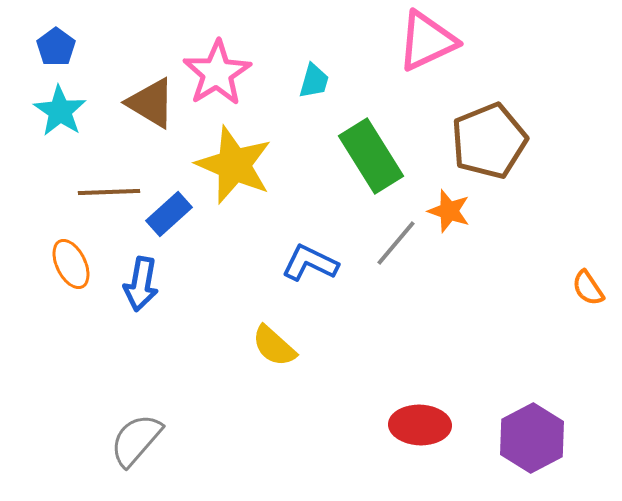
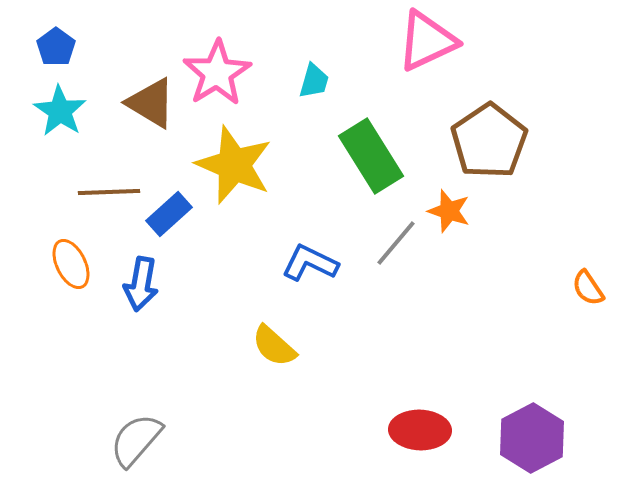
brown pentagon: rotated 12 degrees counterclockwise
red ellipse: moved 5 px down
